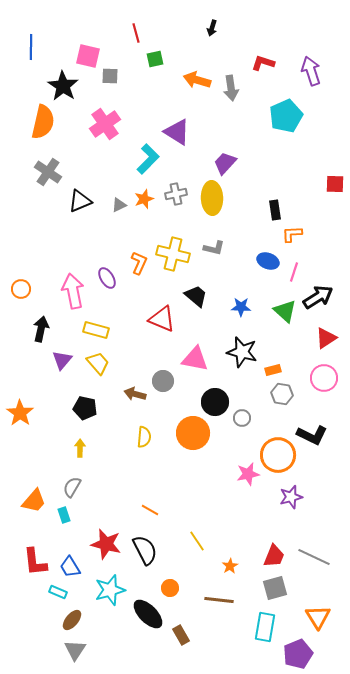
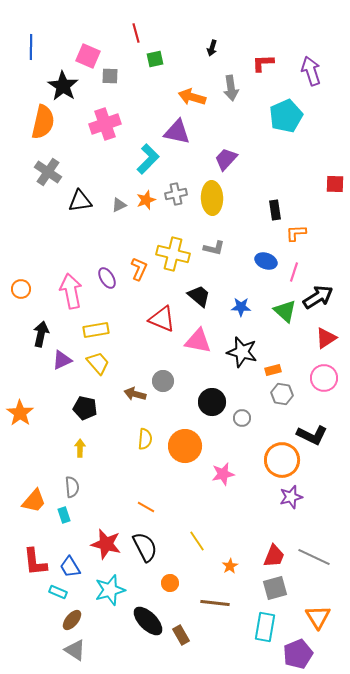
black arrow at (212, 28): moved 20 px down
pink square at (88, 56): rotated 10 degrees clockwise
red L-shape at (263, 63): rotated 20 degrees counterclockwise
orange arrow at (197, 80): moved 5 px left, 17 px down
pink cross at (105, 124): rotated 16 degrees clockwise
purple triangle at (177, 132): rotated 20 degrees counterclockwise
purple trapezoid at (225, 163): moved 1 px right, 4 px up
orange star at (144, 199): moved 2 px right, 1 px down
black triangle at (80, 201): rotated 15 degrees clockwise
orange L-shape at (292, 234): moved 4 px right, 1 px up
blue ellipse at (268, 261): moved 2 px left
orange L-shape at (139, 263): moved 6 px down
pink arrow at (73, 291): moved 2 px left
black trapezoid at (196, 296): moved 3 px right
black arrow at (41, 329): moved 5 px down
yellow rectangle at (96, 330): rotated 25 degrees counterclockwise
pink triangle at (195, 359): moved 3 px right, 18 px up
purple triangle at (62, 360): rotated 25 degrees clockwise
black circle at (215, 402): moved 3 px left
orange circle at (193, 433): moved 8 px left, 13 px down
yellow semicircle at (144, 437): moved 1 px right, 2 px down
orange circle at (278, 455): moved 4 px right, 5 px down
pink star at (248, 474): moved 25 px left
gray semicircle at (72, 487): rotated 145 degrees clockwise
orange line at (150, 510): moved 4 px left, 3 px up
black semicircle at (145, 550): moved 3 px up
orange circle at (170, 588): moved 5 px up
brown line at (219, 600): moved 4 px left, 3 px down
black ellipse at (148, 614): moved 7 px down
gray triangle at (75, 650): rotated 30 degrees counterclockwise
